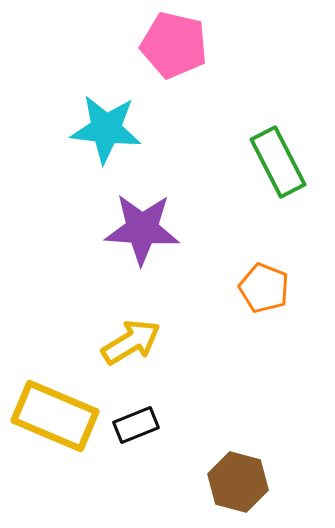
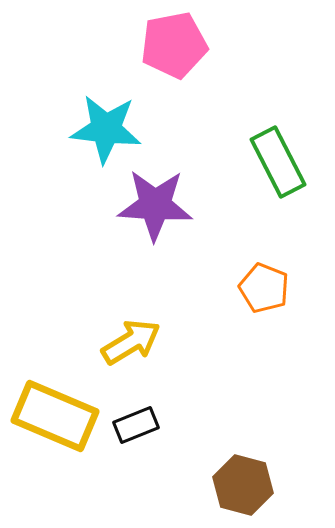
pink pentagon: rotated 24 degrees counterclockwise
purple star: moved 13 px right, 24 px up
brown hexagon: moved 5 px right, 3 px down
